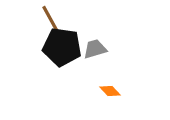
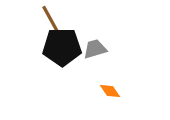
black pentagon: rotated 9 degrees counterclockwise
orange diamond: rotated 10 degrees clockwise
